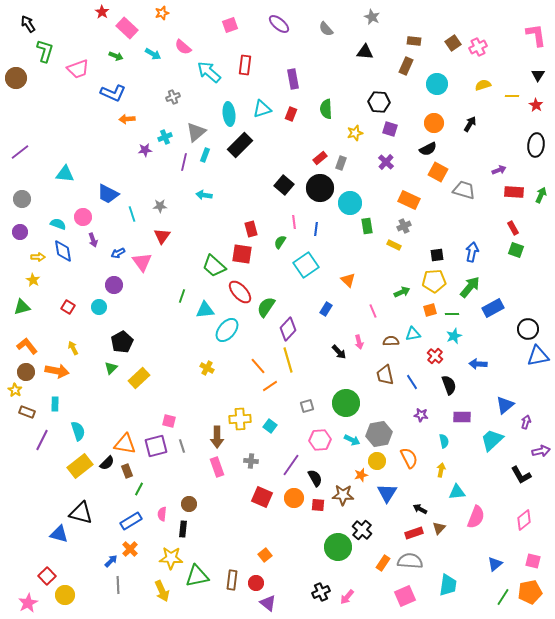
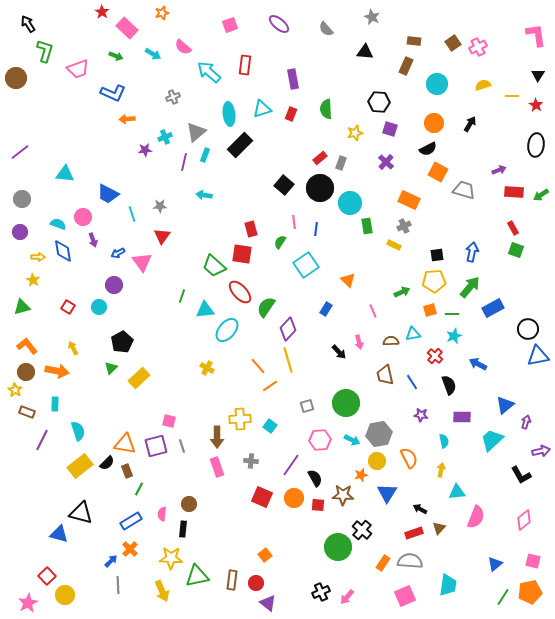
green arrow at (541, 195): rotated 147 degrees counterclockwise
blue arrow at (478, 364): rotated 24 degrees clockwise
